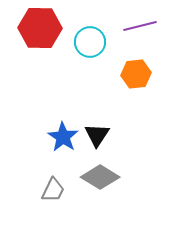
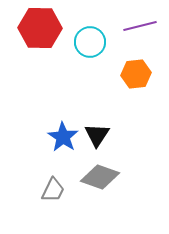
gray diamond: rotated 12 degrees counterclockwise
